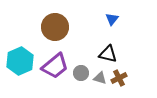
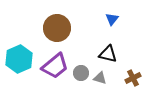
brown circle: moved 2 px right, 1 px down
cyan hexagon: moved 1 px left, 2 px up
brown cross: moved 14 px right
